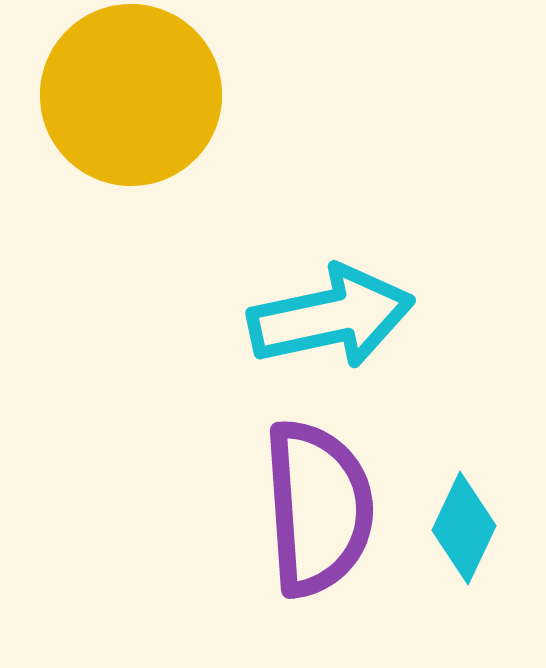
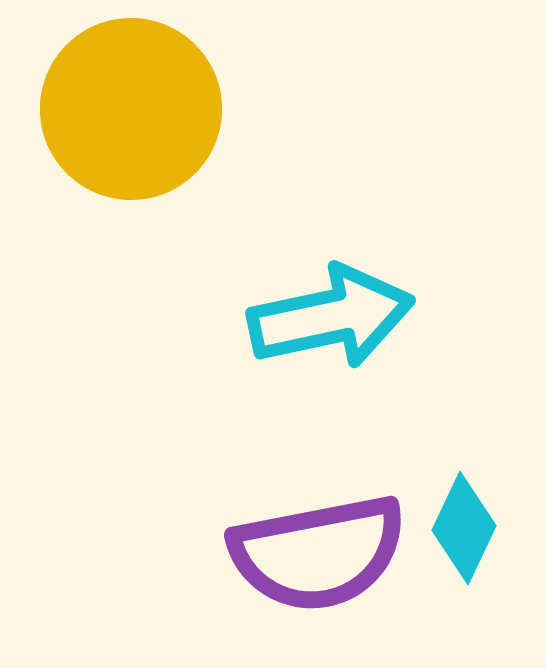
yellow circle: moved 14 px down
purple semicircle: moved 45 px down; rotated 83 degrees clockwise
